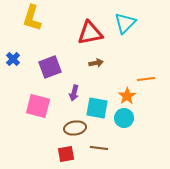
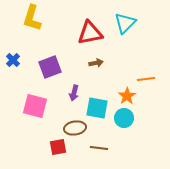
blue cross: moved 1 px down
pink square: moved 3 px left
red square: moved 8 px left, 7 px up
